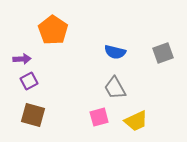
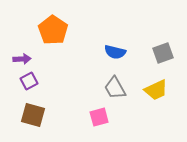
yellow trapezoid: moved 20 px right, 31 px up
